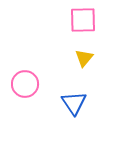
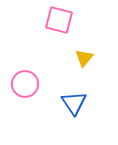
pink square: moved 24 px left; rotated 16 degrees clockwise
